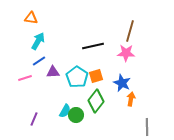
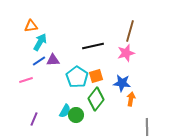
orange triangle: moved 8 px down; rotated 16 degrees counterclockwise
cyan arrow: moved 2 px right, 1 px down
pink star: rotated 18 degrees counterclockwise
purple triangle: moved 12 px up
pink line: moved 1 px right, 2 px down
blue star: rotated 18 degrees counterclockwise
green diamond: moved 2 px up
